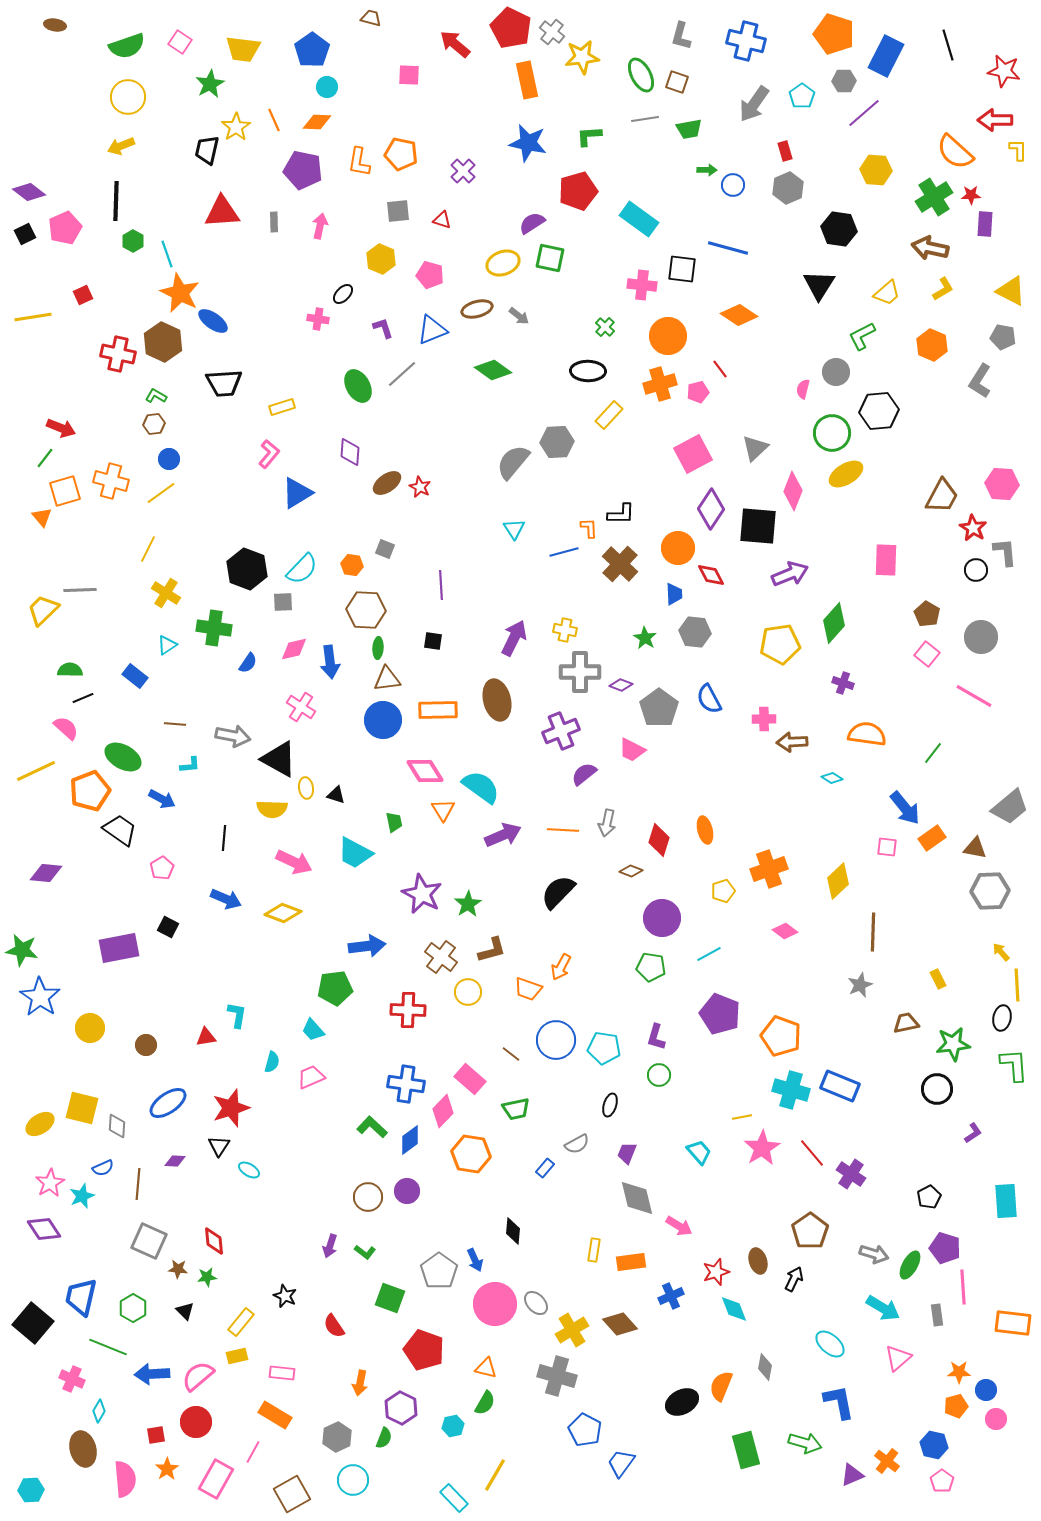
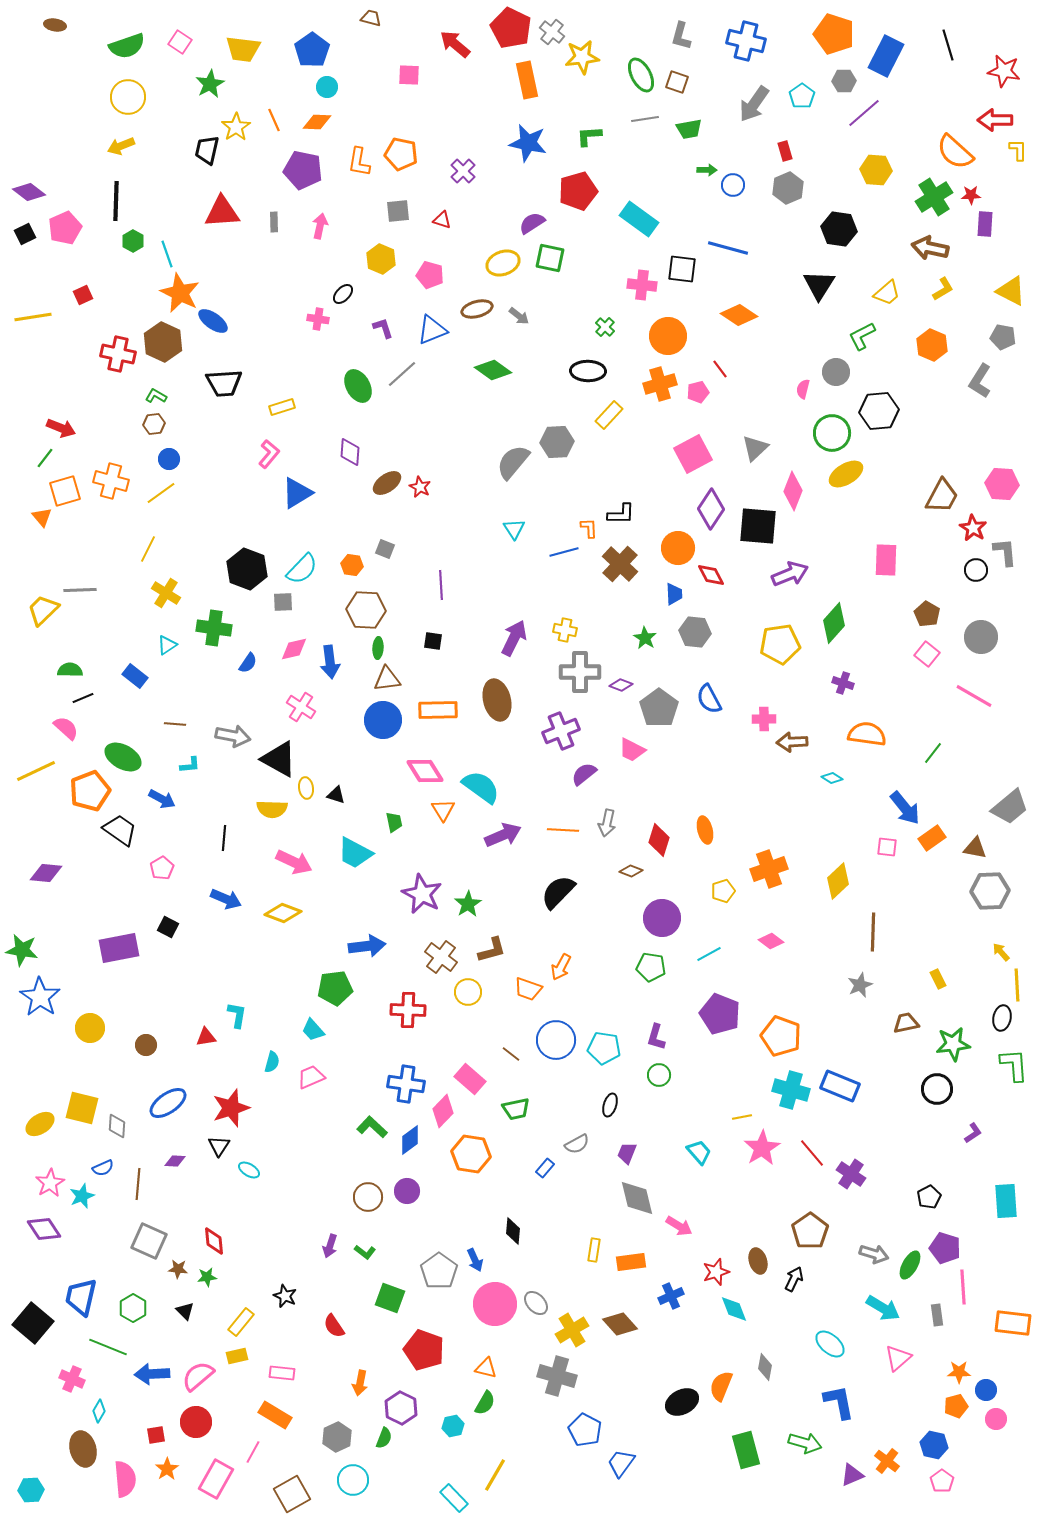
pink diamond at (785, 931): moved 14 px left, 10 px down
